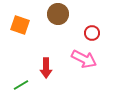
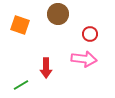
red circle: moved 2 px left, 1 px down
pink arrow: rotated 20 degrees counterclockwise
